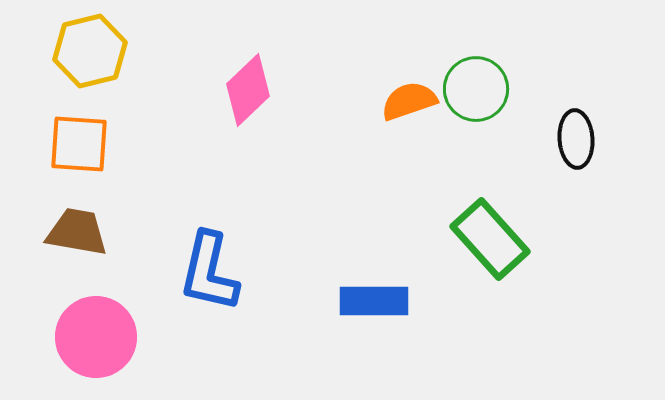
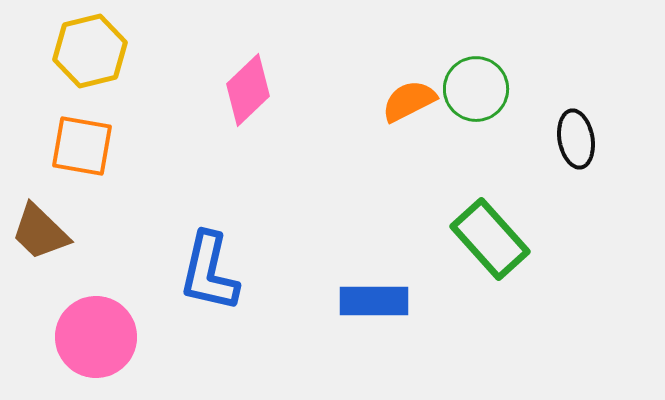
orange semicircle: rotated 8 degrees counterclockwise
black ellipse: rotated 6 degrees counterclockwise
orange square: moved 3 px right, 2 px down; rotated 6 degrees clockwise
brown trapezoid: moved 37 px left; rotated 146 degrees counterclockwise
